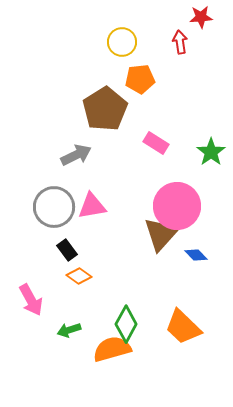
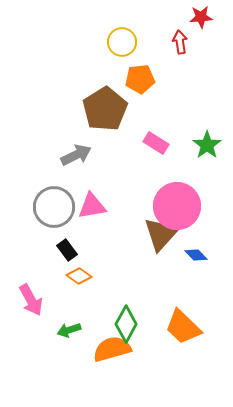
green star: moved 4 px left, 7 px up
